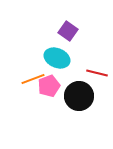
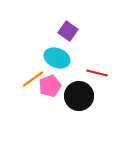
orange line: rotated 15 degrees counterclockwise
pink pentagon: moved 1 px right
